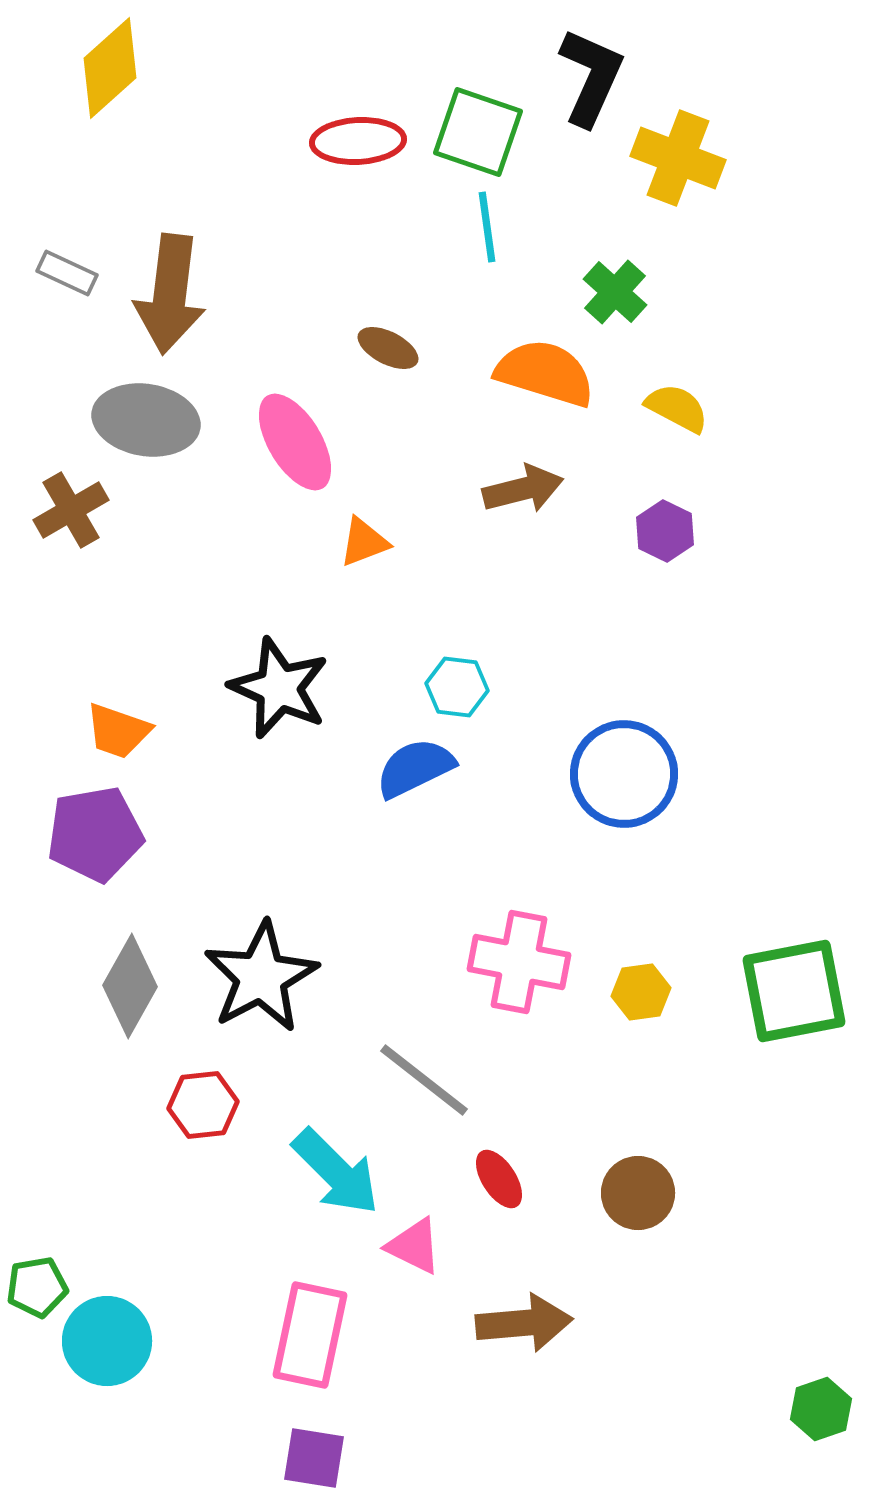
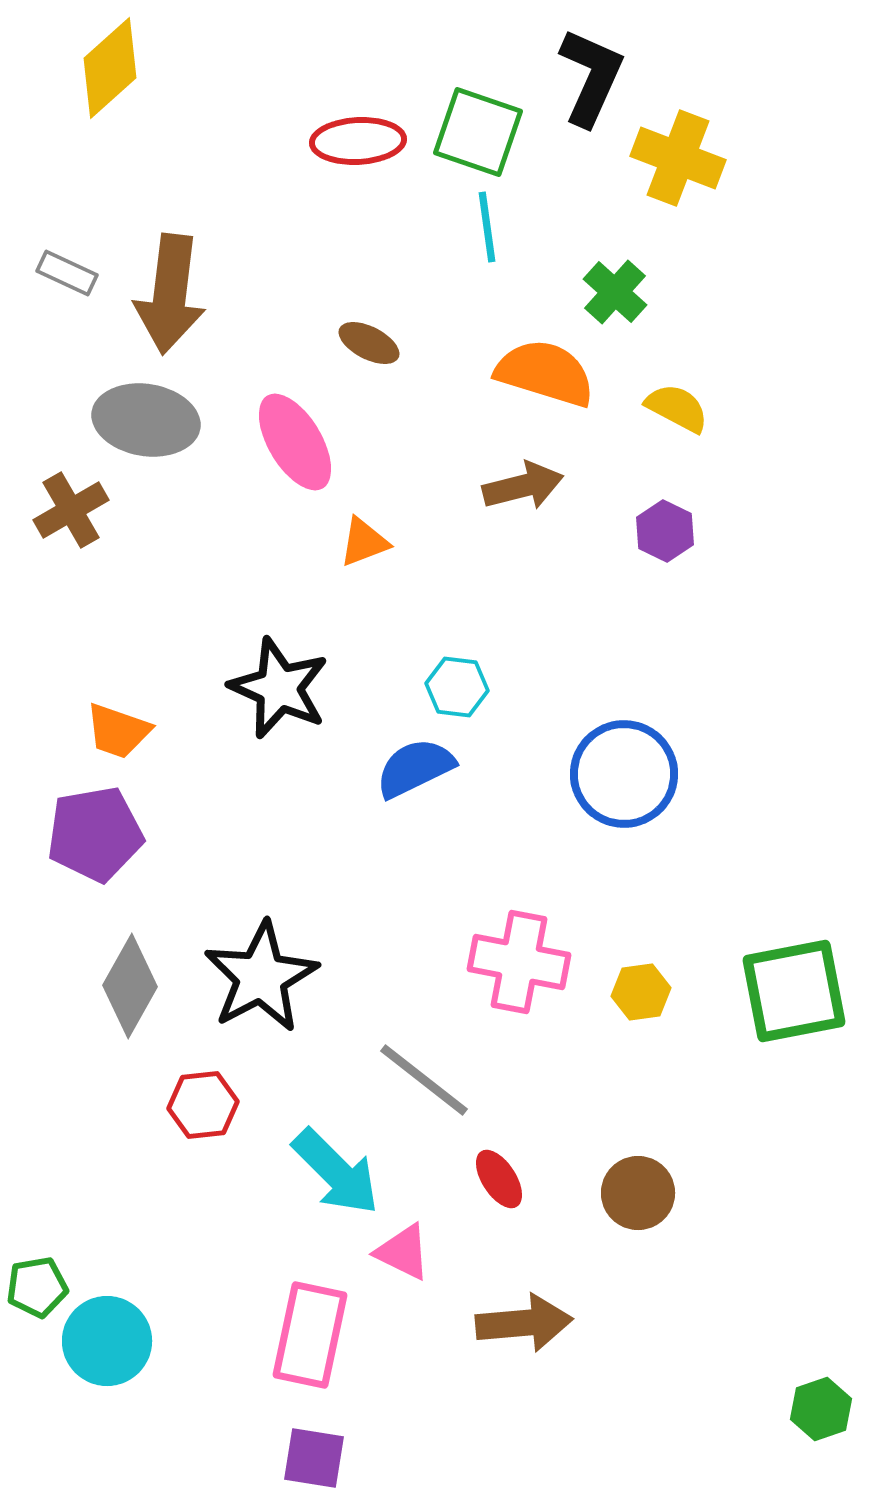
brown ellipse at (388, 348): moved 19 px left, 5 px up
brown arrow at (523, 489): moved 3 px up
pink triangle at (414, 1246): moved 11 px left, 6 px down
